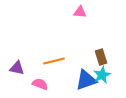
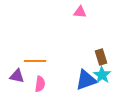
orange line: moved 19 px left; rotated 15 degrees clockwise
purple triangle: moved 8 px down
cyan star: rotated 12 degrees counterclockwise
pink semicircle: rotated 77 degrees clockwise
